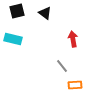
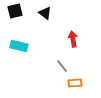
black square: moved 2 px left
cyan rectangle: moved 6 px right, 7 px down
orange rectangle: moved 2 px up
